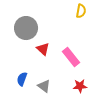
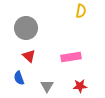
red triangle: moved 14 px left, 7 px down
pink rectangle: rotated 60 degrees counterclockwise
blue semicircle: moved 3 px left, 1 px up; rotated 40 degrees counterclockwise
gray triangle: moved 3 px right; rotated 24 degrees clockwise
